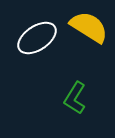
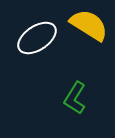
yellow semicircle: moved 2 px up
